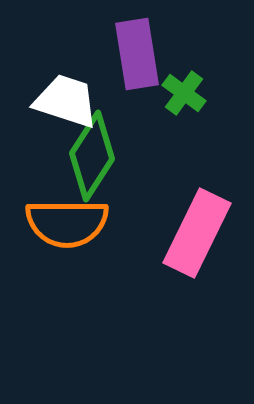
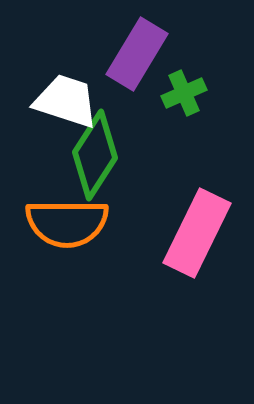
purple rectangle: rotated 40 degrees clockwise
green cross: rotated 30 degrees clockwise
green diamond: moved 3 px right, 1 px up
